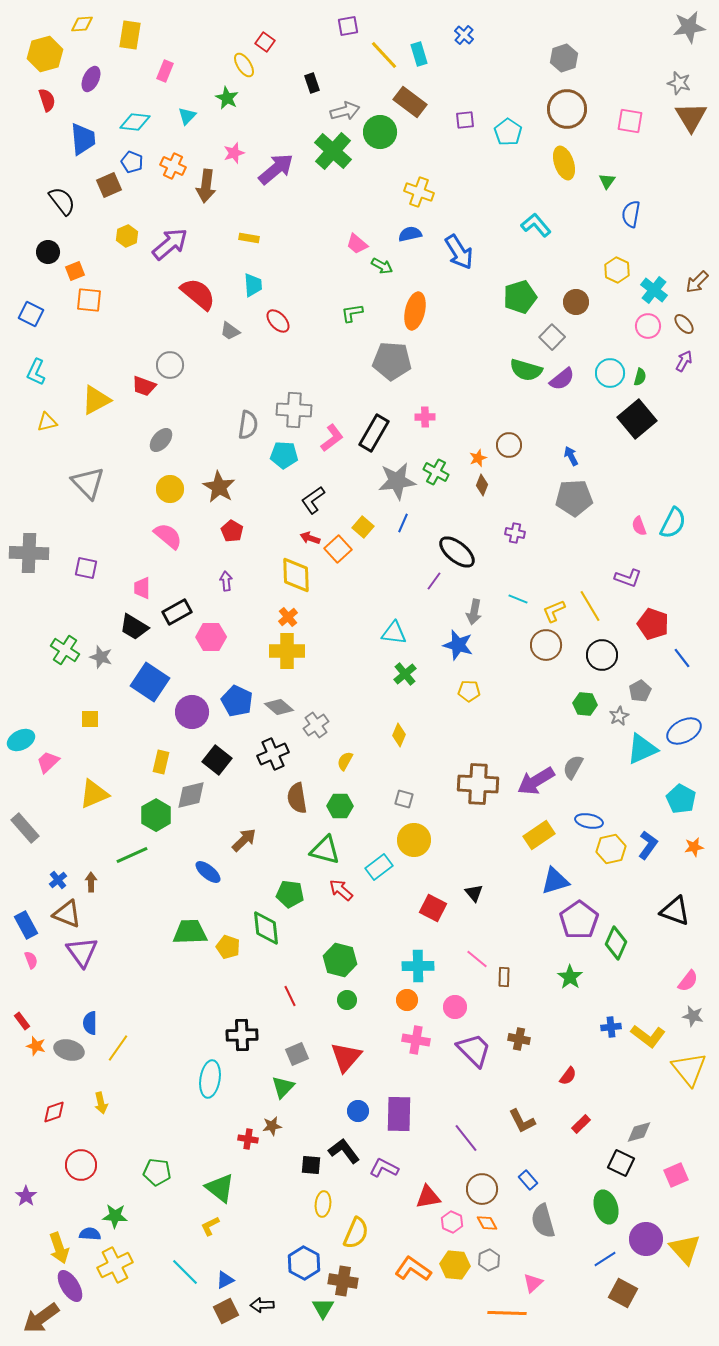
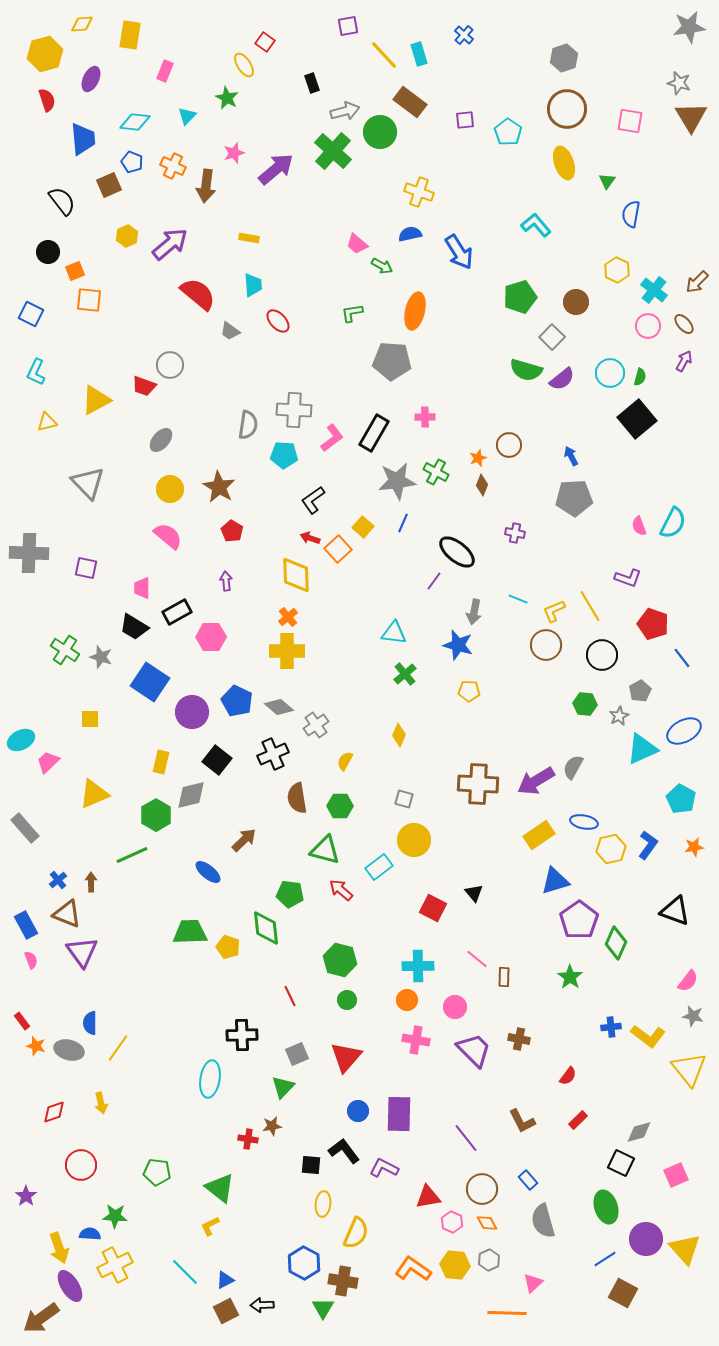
blue ellipse at (589, 821): moved 5 px left, 1 px down
red rectangle at (581, 1124): moved 3 px left, 4 px up
